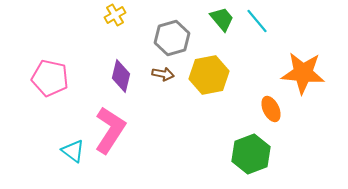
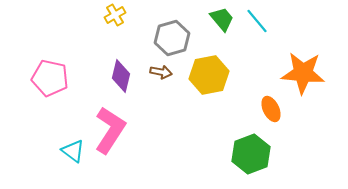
brown arrow: moved 2 px left, 2 px up
